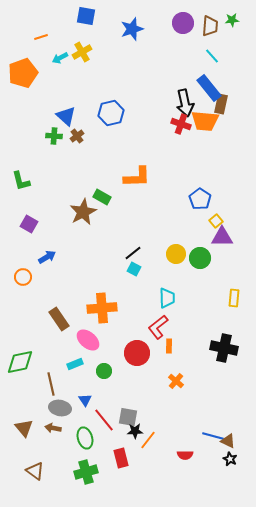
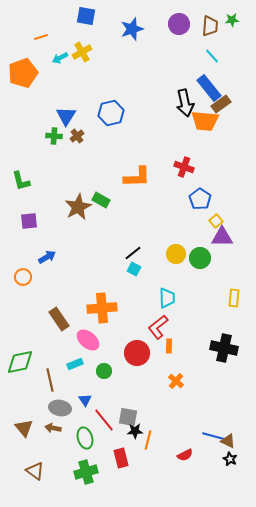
purple circle at (183, 23): moved 4 px left, 1 px down
brown rectangle at (221, 104): rotated 42 degrees clockwise
blue triangle at (66, 116): rotated 20 degrees clockwise
red cross at (181, 124): moved 3 px right, 43 px down
green rectangle at (102, 197): moved 1 px left, 3 px down
brown star at (83, 212): moved 5 px left, 5 px up
purple square at (29, 224): moved 3 px up; rotated 36 degrees counterclockwise
brown line at (51, 384): moved 1 px left, 4 px up
orange line at (148, 440): rotated 24 degrees counterclockwise
red semicircle at (185, 455): rotated 28 degrees counterclockwise
